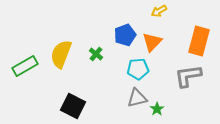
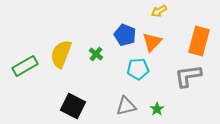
blue pentagon: rotated 30 degrees counterclockwise
gray triangle: moved 11 px left, 8 px down
